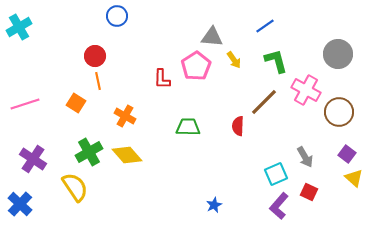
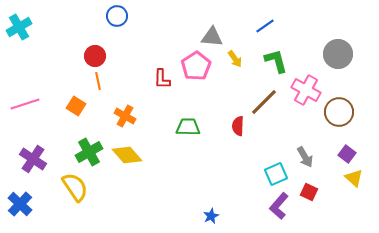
yellow arrow: moved 1 px right, 1 px up
orange square: moved 3 px down
blue star: moved 3 px left, 11 px down
